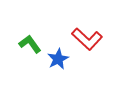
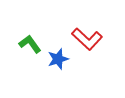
blue star: rotated 10 degrees clockwise
